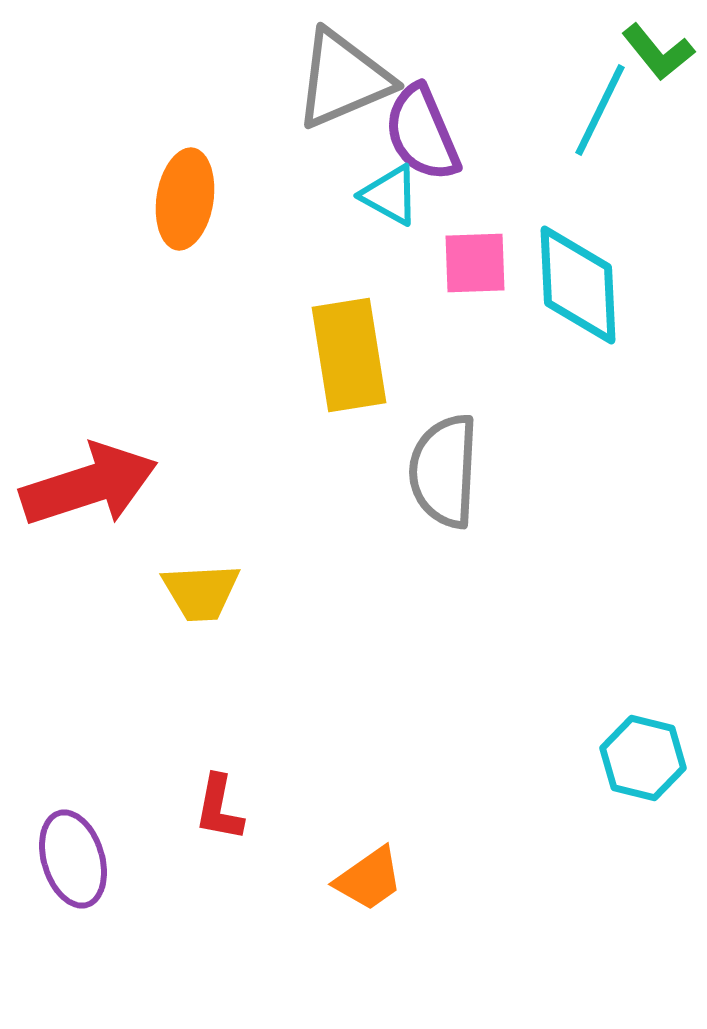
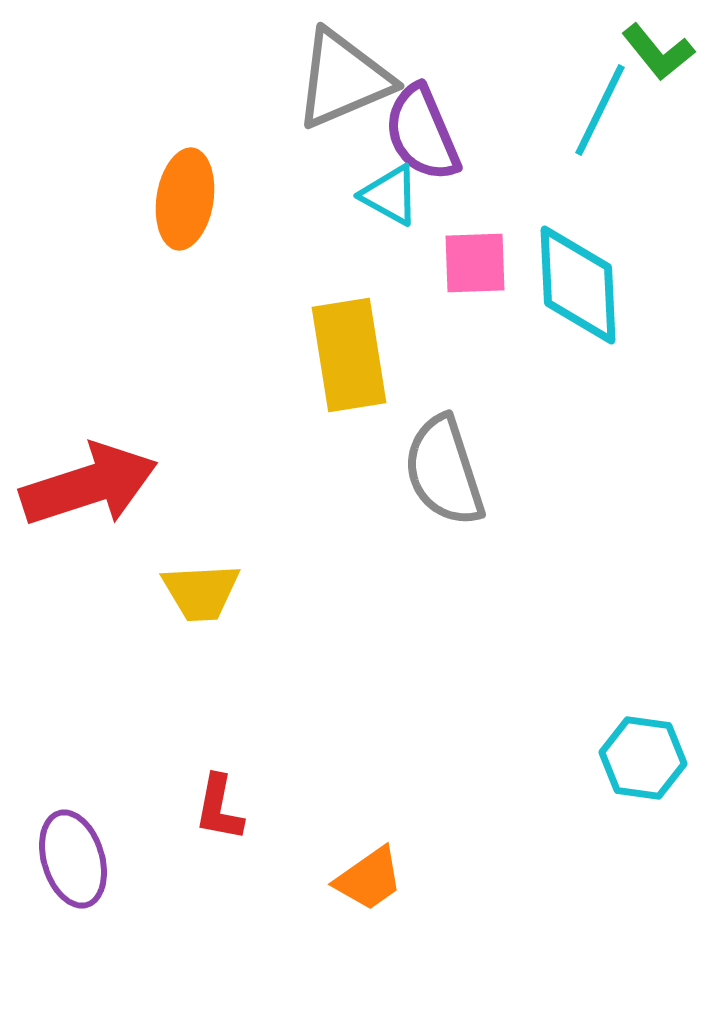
gray semicircle: rotated 21 degrees counterclockwise
cyan hexagon: rotated 6 degrees counterclockwise
